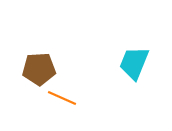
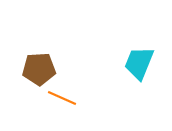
cyan trapezoid: moved 5 px right
